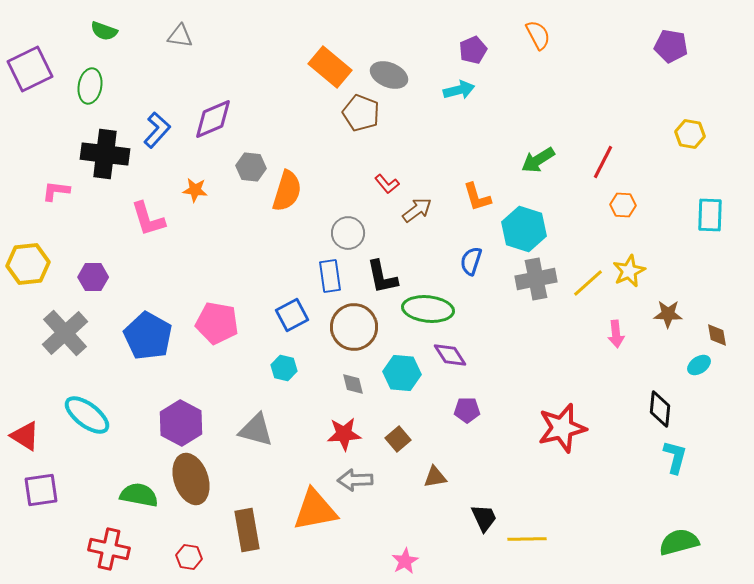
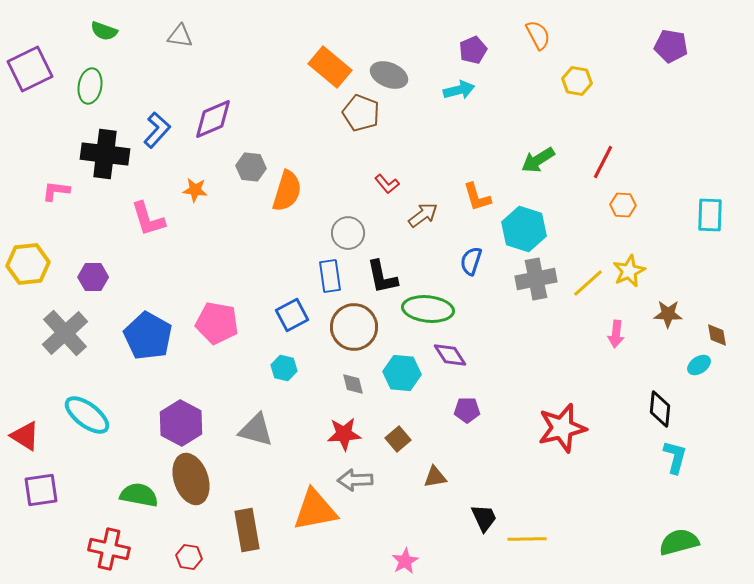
yellow hexagon at (690, 134): moved 113 px left, 53 px up
brown arrow at (417, 210): moved 6 px right, 5 px down
pink arrow at (616, 334): rotated 12 degrees clockwise
